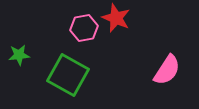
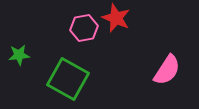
green square: moved 4 px down
